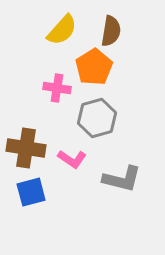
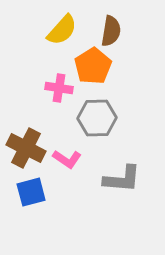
orange pentagon: moved 1 px left, 1 px up
pink cross: moved 2 px right
gray hexagon: rotated 15 degrees clockwise
brown cross: rotated 18 degrees clockwise
pink L-shape: moved 5 px left
gray L-shape: rotated 9 degrees counterclockwise
